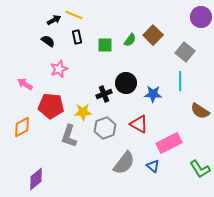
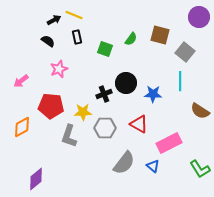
purple circle: moved 2 px left
brown square: moved 7 px right; rotated 30 degrees counterclockwise
green semicircle: moved 1 px right, 1 px up
green square: moved 4 px down; rotated 21 degrees clockwise
pink arrow: moved 4 px left, 3 px up; rotated 70 degrees counterclockwise
gray hexagon: rotated 20 degrees clockwise
